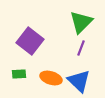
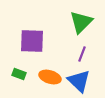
purple square: moved 2 px right; rotated 36 degrees counterclockwise
purple line: moved 1 px right, 6 px down
green rectangle: rotated 24 degrees clockwise
orange ellipse: moved 1 px left, 1 px up
